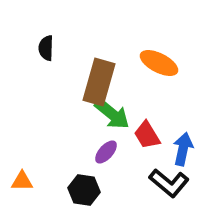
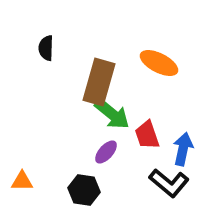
red trapezoid: rotated 12 degrees clockwise
